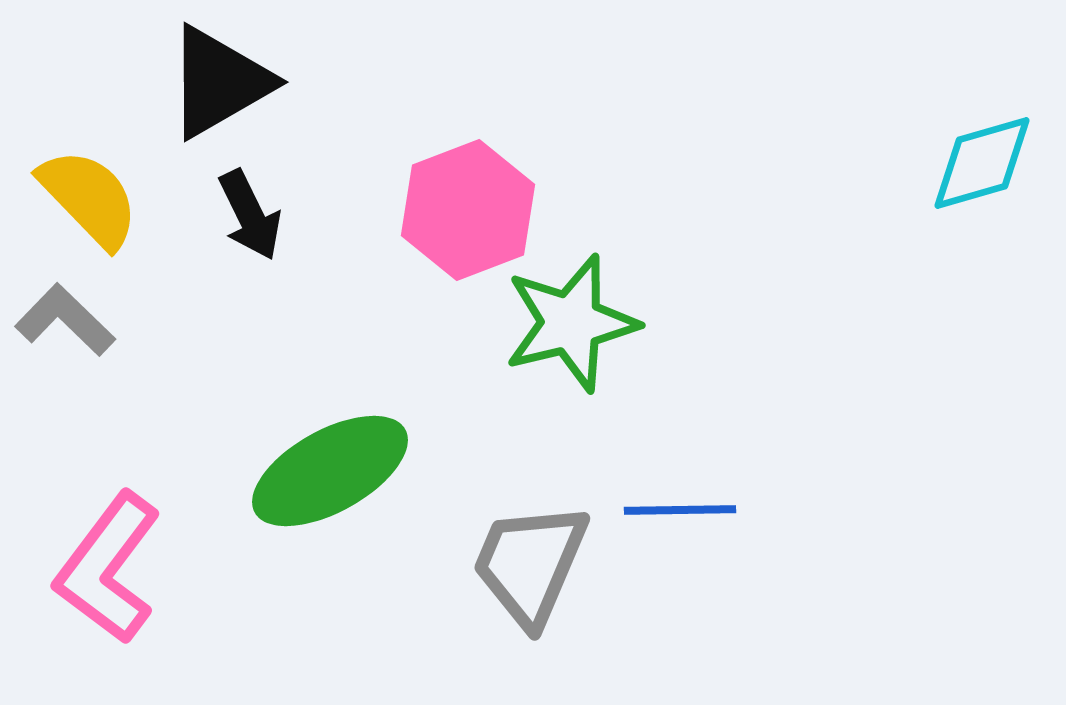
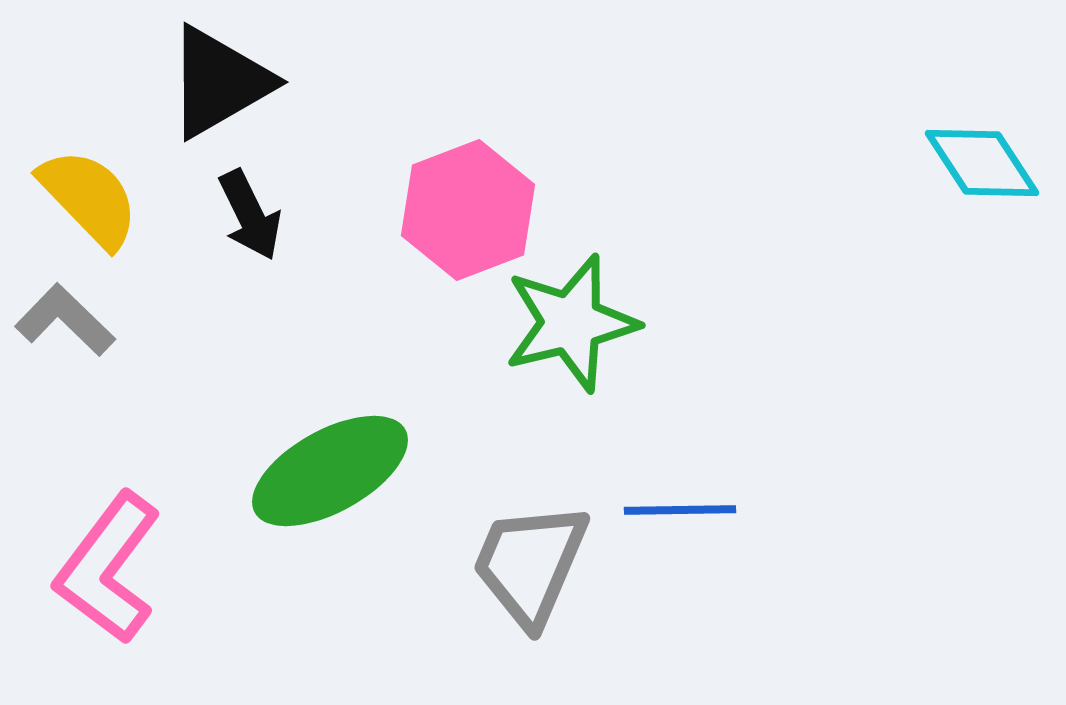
cyan diamond: rotated 73 degrees clockwise
